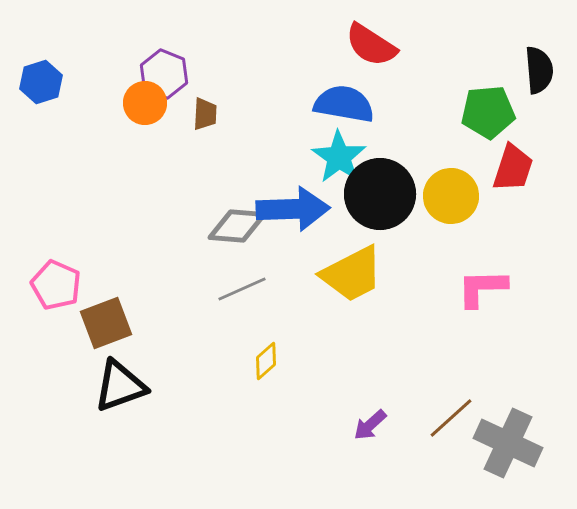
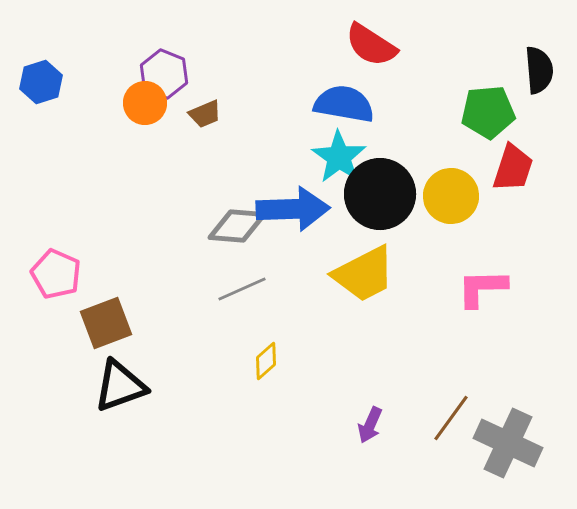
brown trapezoid: rotated 64 degrees clockwise
yellow trapezoid: moved 12 px right
pink pentagon: moved 11 px up
brown line: rotated 12 degrees counterclockwise
purple arrow: rotated 24 degrees counterclockwise
